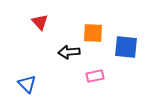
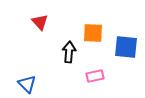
black arrow: rotated 100 degrees clockwise
